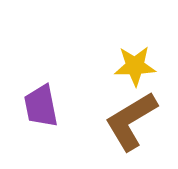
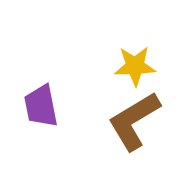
brown L-shape: moved 3 px right
